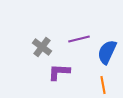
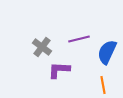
purple L-shape: moved 2 px up
